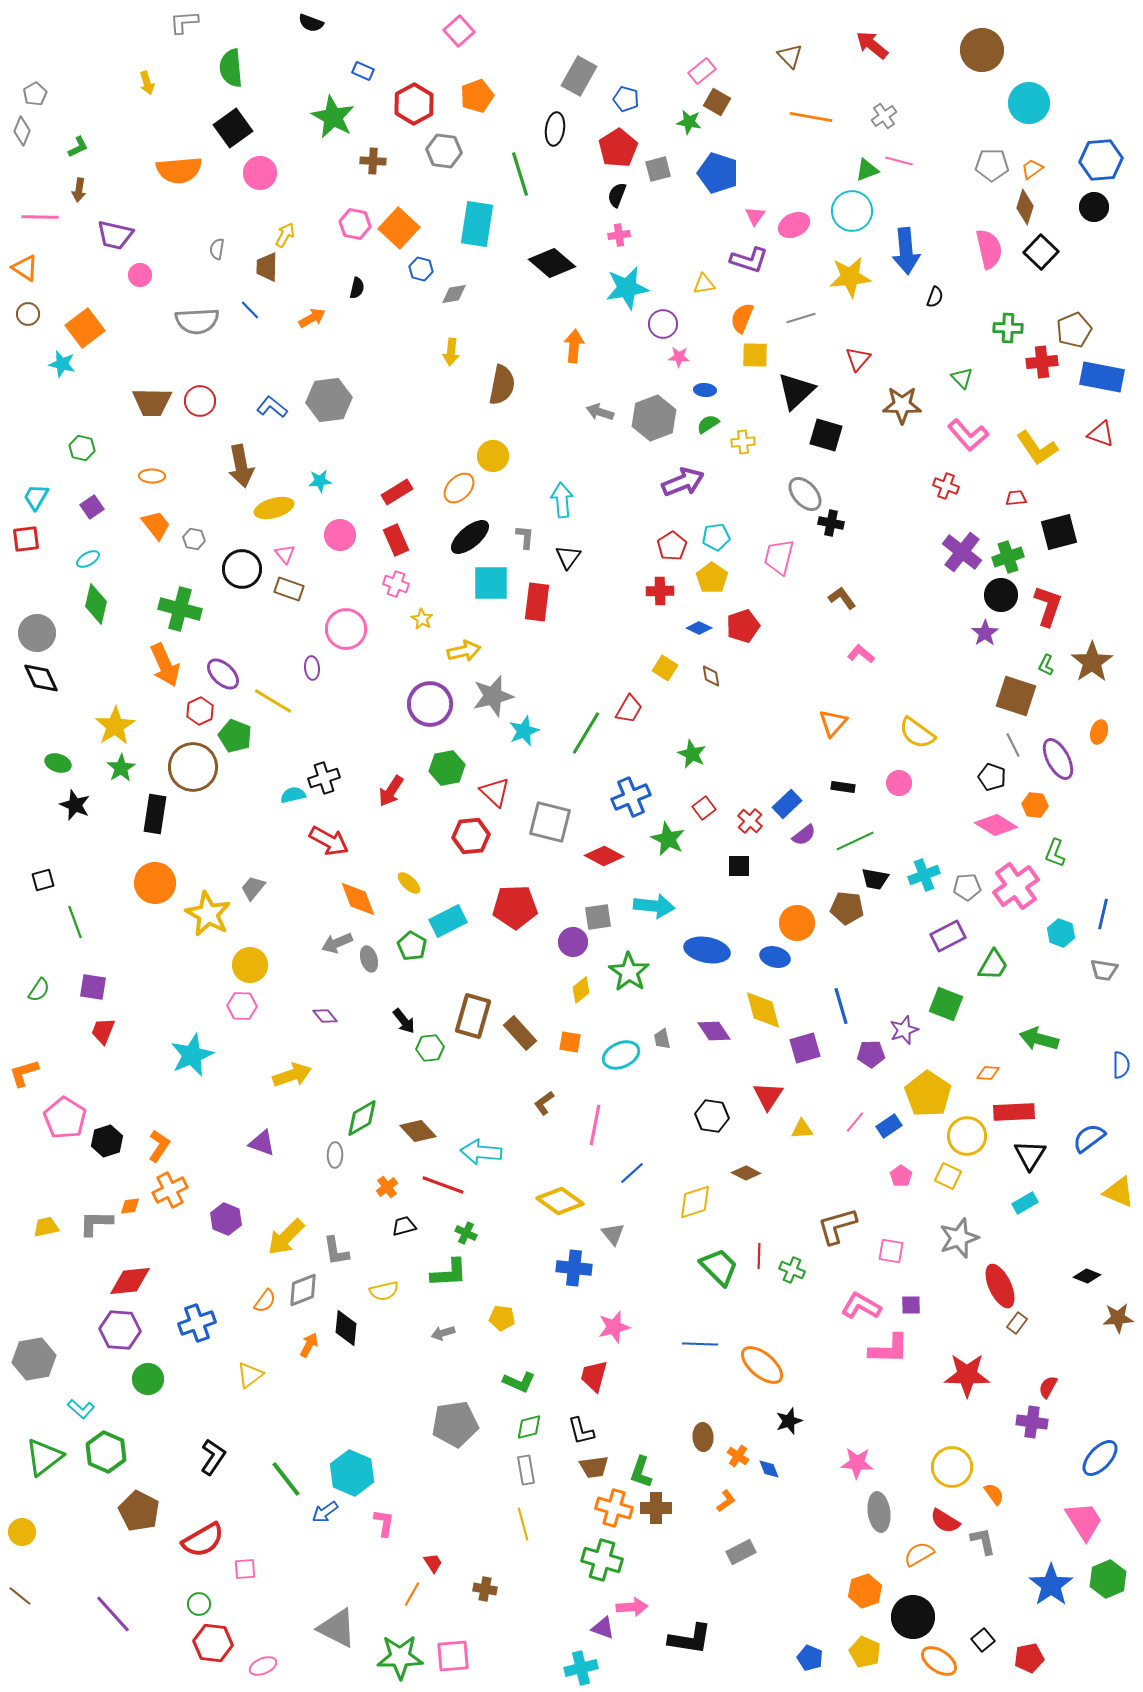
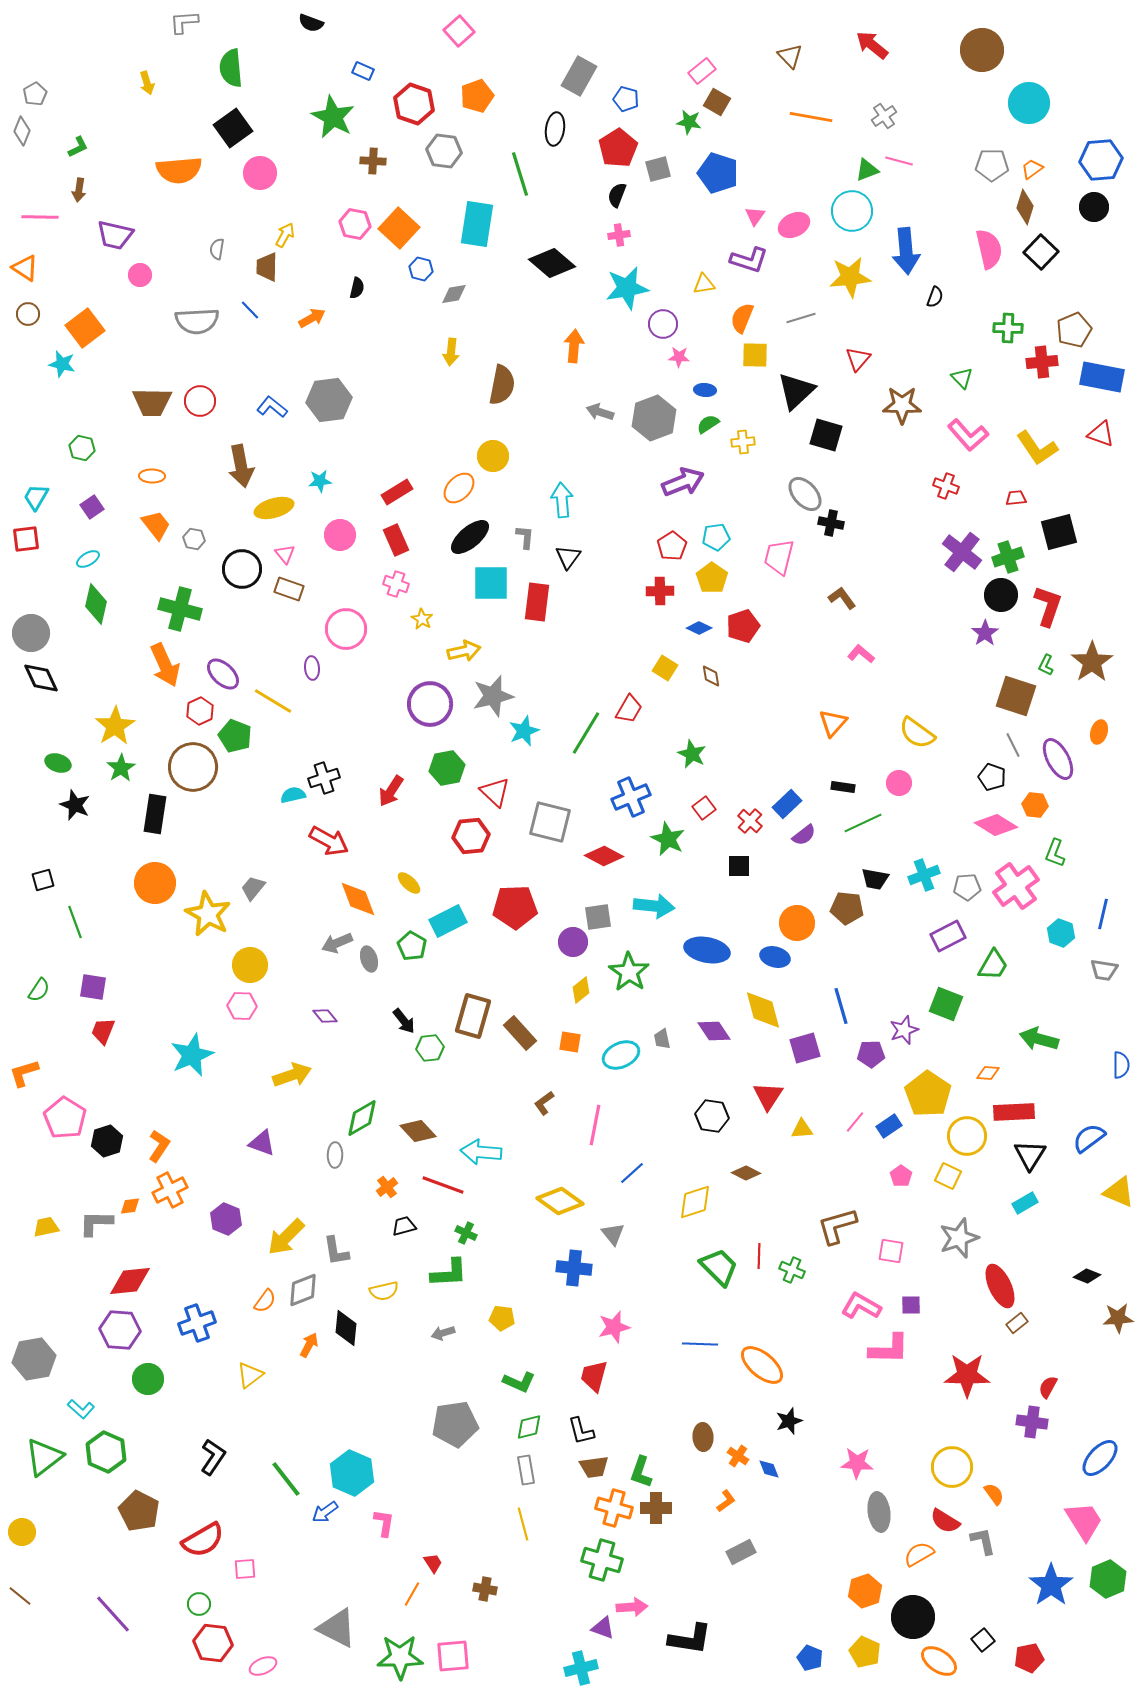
red hexagon at (414, 104): rotated 12 degrees counterclockwise
gray circle at (37, 633): moved 6 px left
green line at (855, 841): moved 8 px right, 18 px up
brown rectangle at (1017, 1323): rotated 15 degrees clockwise
